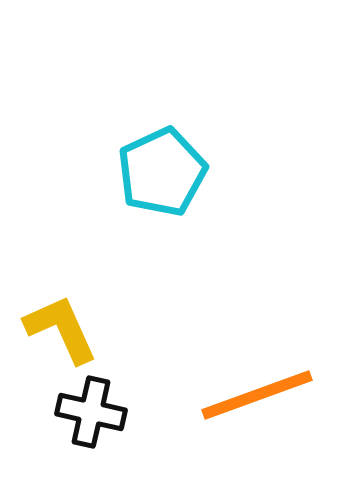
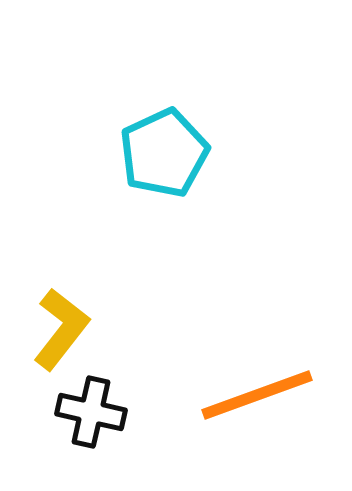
cyan pentagon: moved 2 px right, 19 px up
yellow L-shape: rotated 62 degrees clockwise
